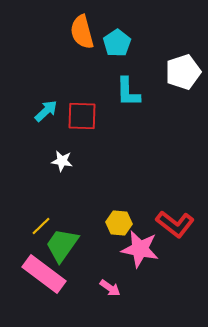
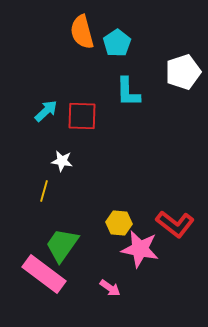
yellow line: moved 3 px right, 35 px up; rotated 30 degrees counterclockwise
